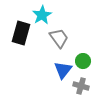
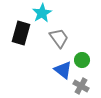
cyan star: moved 2 px up
green circle: moved 1 px left, 1 px up
blue triangle: rotated 30 degrees counterclockwise
gray cross: rotated 14 degrees clockwise
